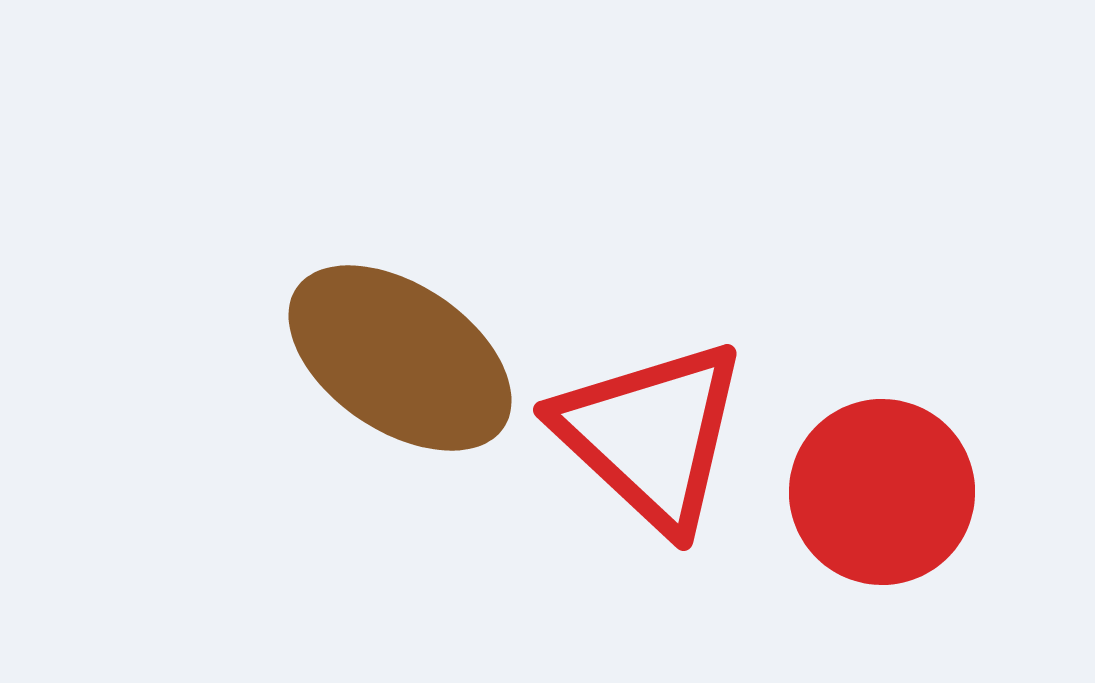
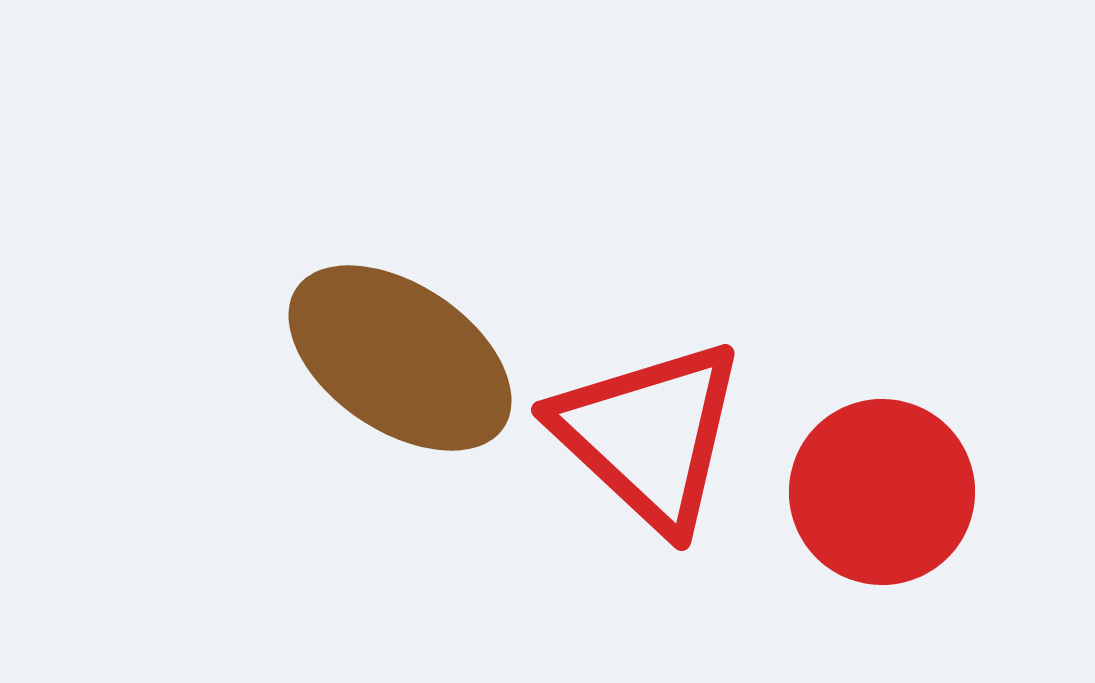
red triangle: moved 2 px left
